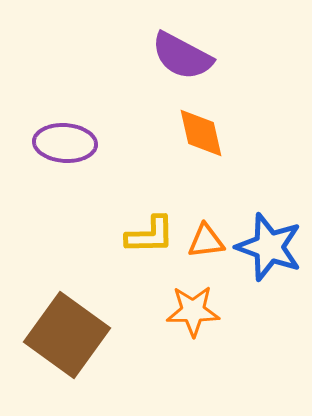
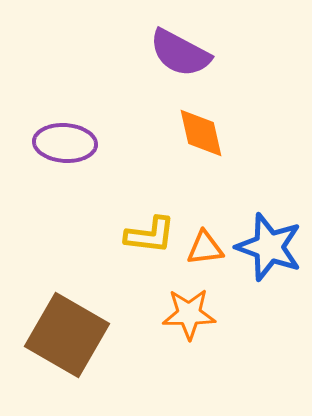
purple semicircle: moved 2 px left, 3 px up
yellow L-shape: rotated 8 degrees clockwise
orange triangle: moved 1 px left, 7 px down
orange star: moved 4 px left, 3 px down
brown square: rotated 6 degrees counterclockwise
